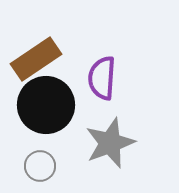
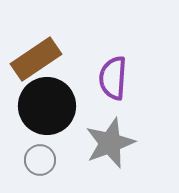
purple semicircle: moved 11 px right
black circle: moved 1 px right, 1 px down
gray circle: moved 6 px up
